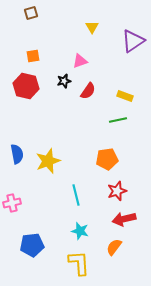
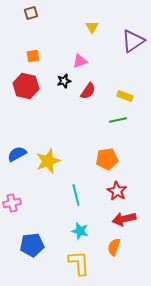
blue semicircle: rotated 108 degrees counterclockwise
red star: rotated 24 degrees counterclockwise
orange semicircle: rotated 18 degrees counterclockwise
